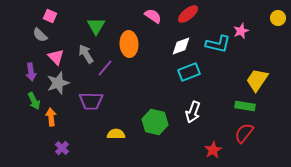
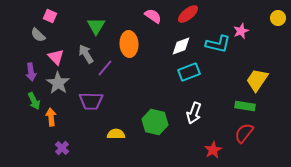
gray semicircle: moved 2 px left
gray star: rotated 20 degrees counterclockwise
white arrow: moved 1 px right, 1 px down
